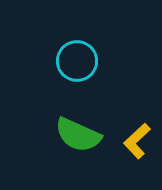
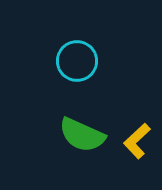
green semicircle: moved 4 px right
